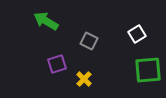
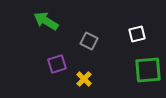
white square: rotated 18 degrees clockwise
